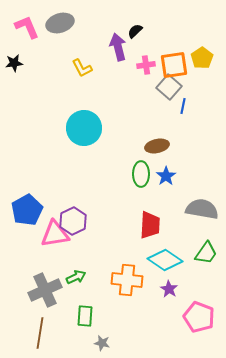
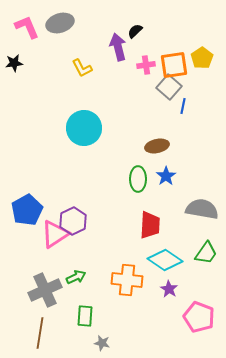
green ellipse: moved 3 px left, 5 px down
pink triangle: rotated 24 degrees counterclockwise
